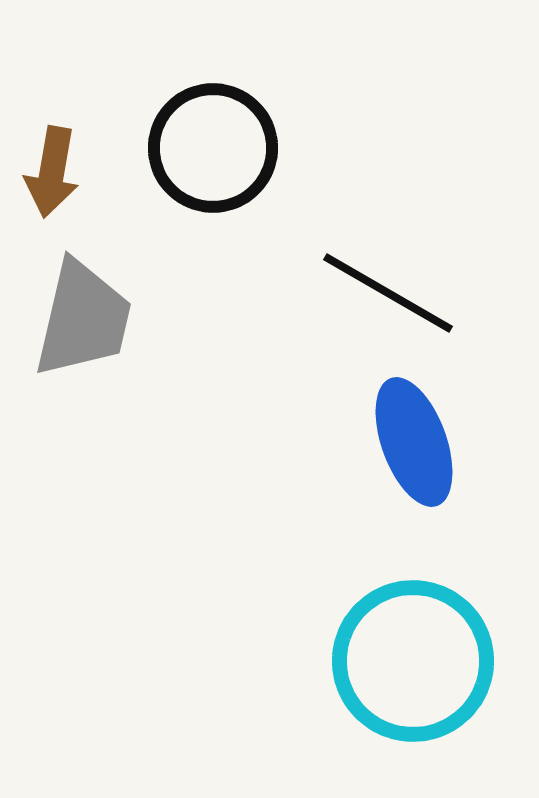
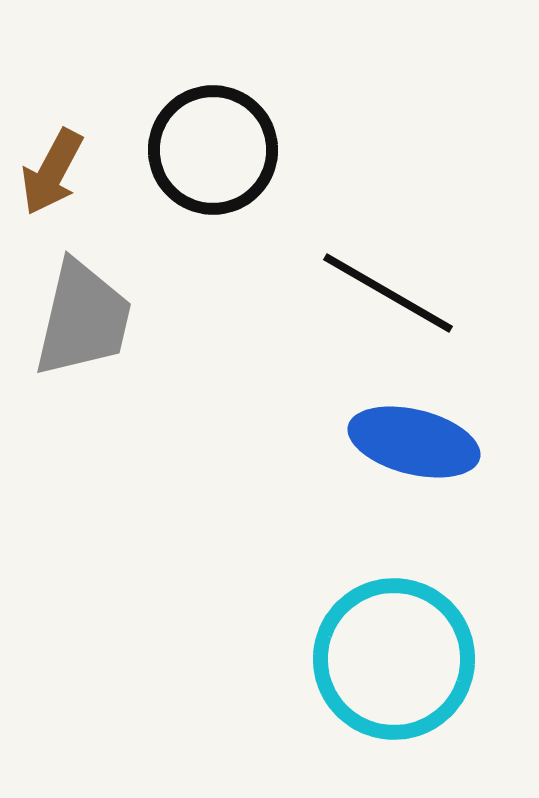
black circle: moved 2 px down
brown arrow: rotated 18 degrees clockwise
blue ellipse: rotated 56 degrees counterclockwise
cyan circle: moved 19 px left, 2 px up
